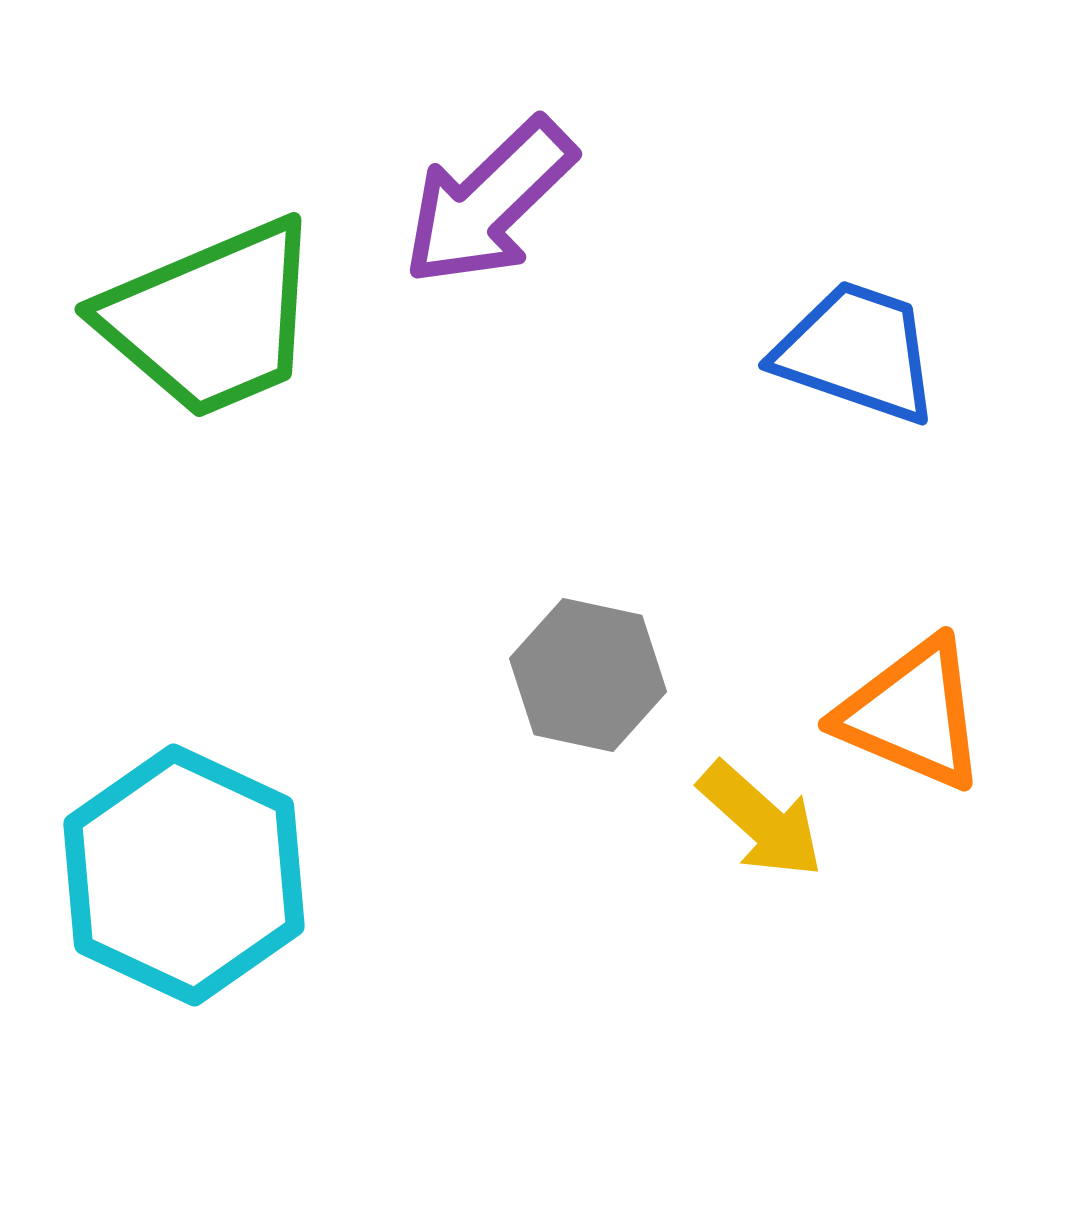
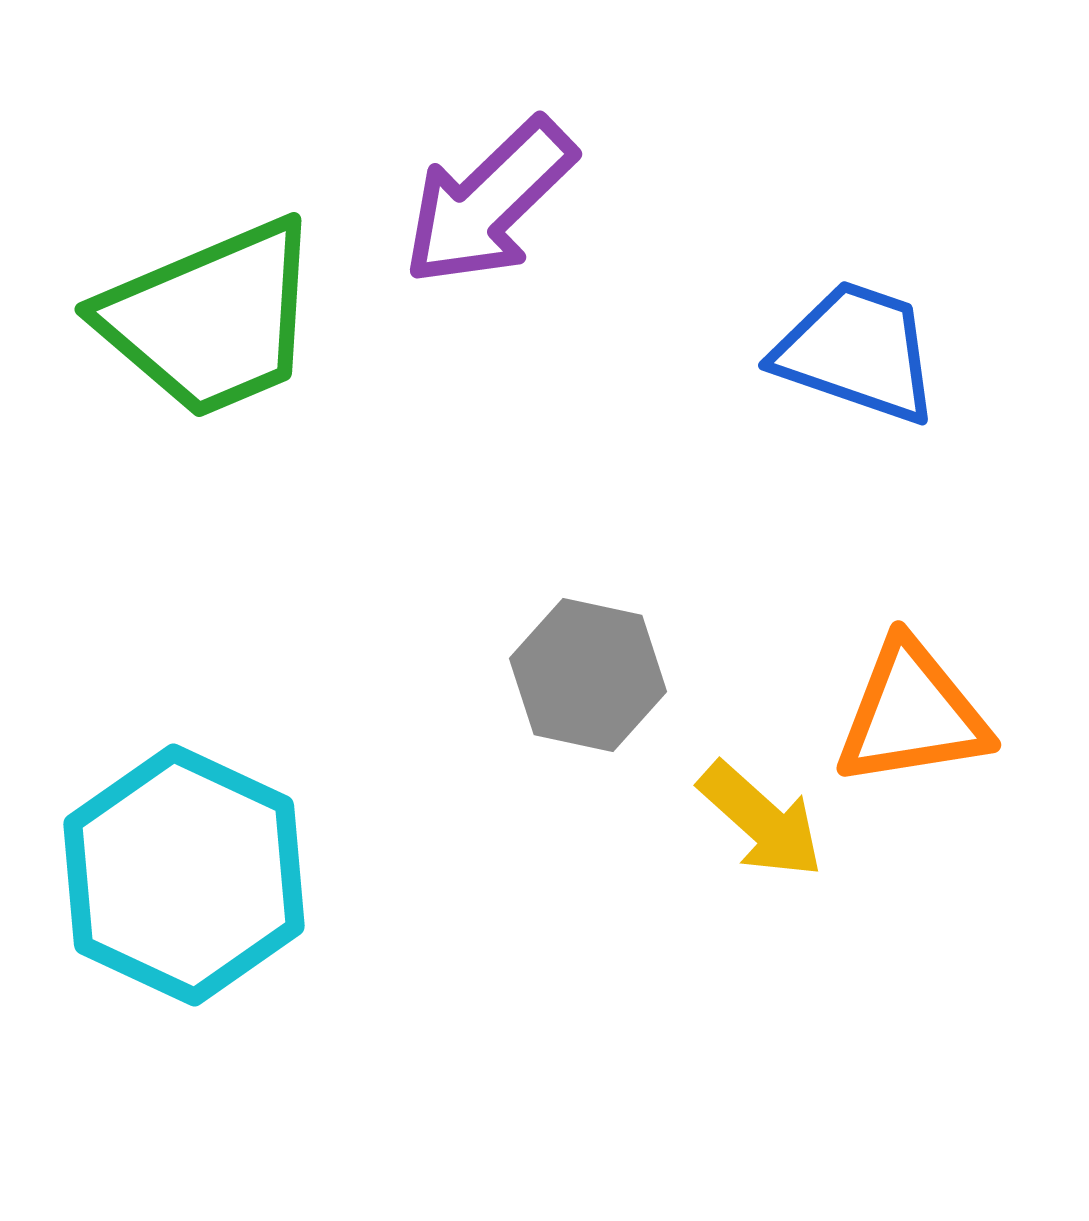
orange triangle: rotated 32 degrees counterclockwise
